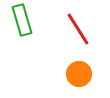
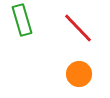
red line: moved 1 px up; rotated 12 degrees counterclockwise
